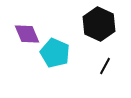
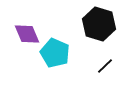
black hexagon: rotated 8 degrees counterclockwise
black line: rotated 18 degrees clockwise
